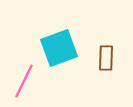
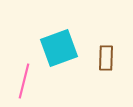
pink line: rotated 12 degrees counterclockwise
